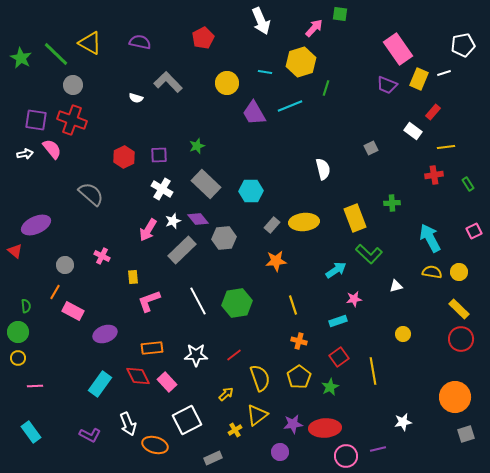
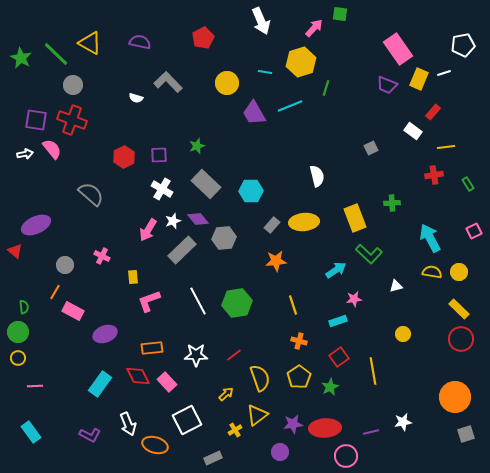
white semicircle at (323, 169): moved 6 px left, 7 px down
green semicircle at (26, 306): moved 2 px left, 1 px down
purple line at (378, 449): moved 7 px left, 17 px up
